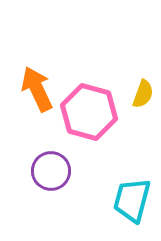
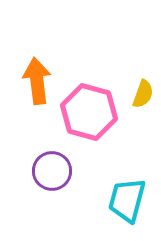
orange arrow: moved 8 px up; rotated 18 degrees clockwise
purple circle: moved 1 px right
cyan trapezoid: moved 5 px left
